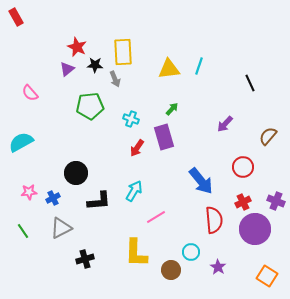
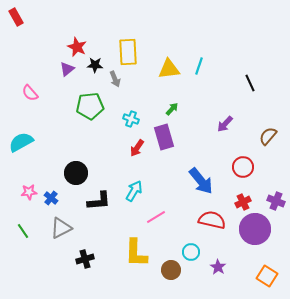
yellow rectangle: moved 5 px right
blue cross: moved 2 px left; rotated 24 degrees counterclockwise
red semicircle: moved 2 px left; rotated 72 degrees counterclockwise
